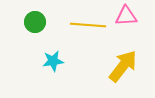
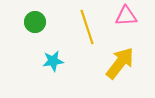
yellow line: moved 1 px left, 2 px down; rotated 68 degrees clockwise
yellow arrow: moved 3 px left, 3 px up
